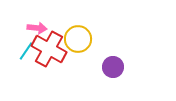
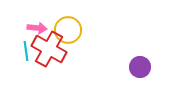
yellow circle: moved 10 px left, 9 px up
cyan line: rotated 42 degrees counterclockwise
purple circle: moved 27 px right
